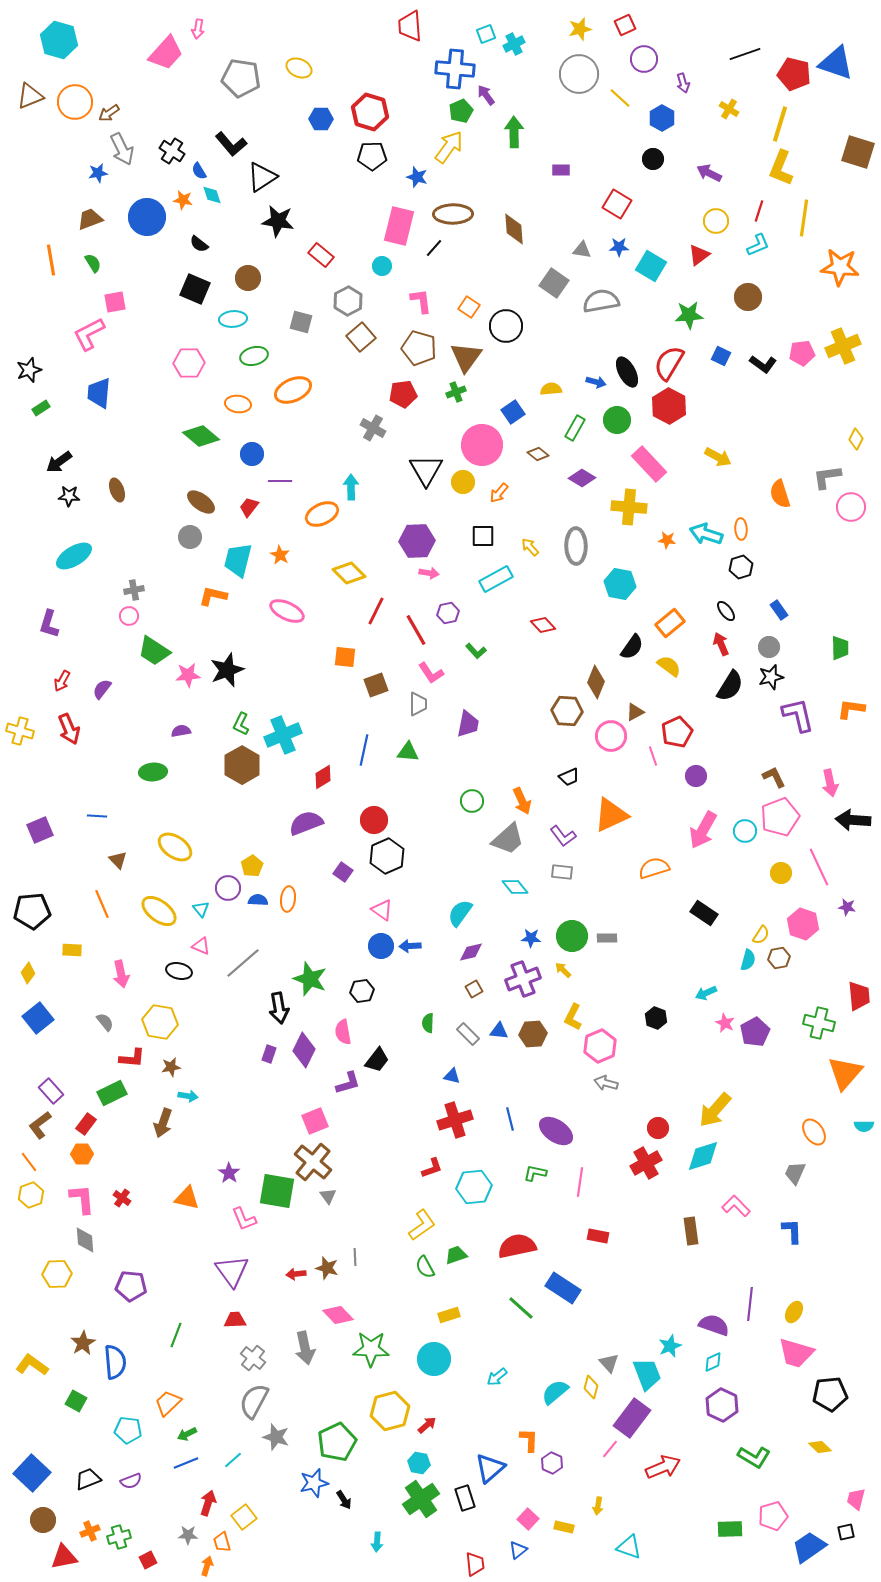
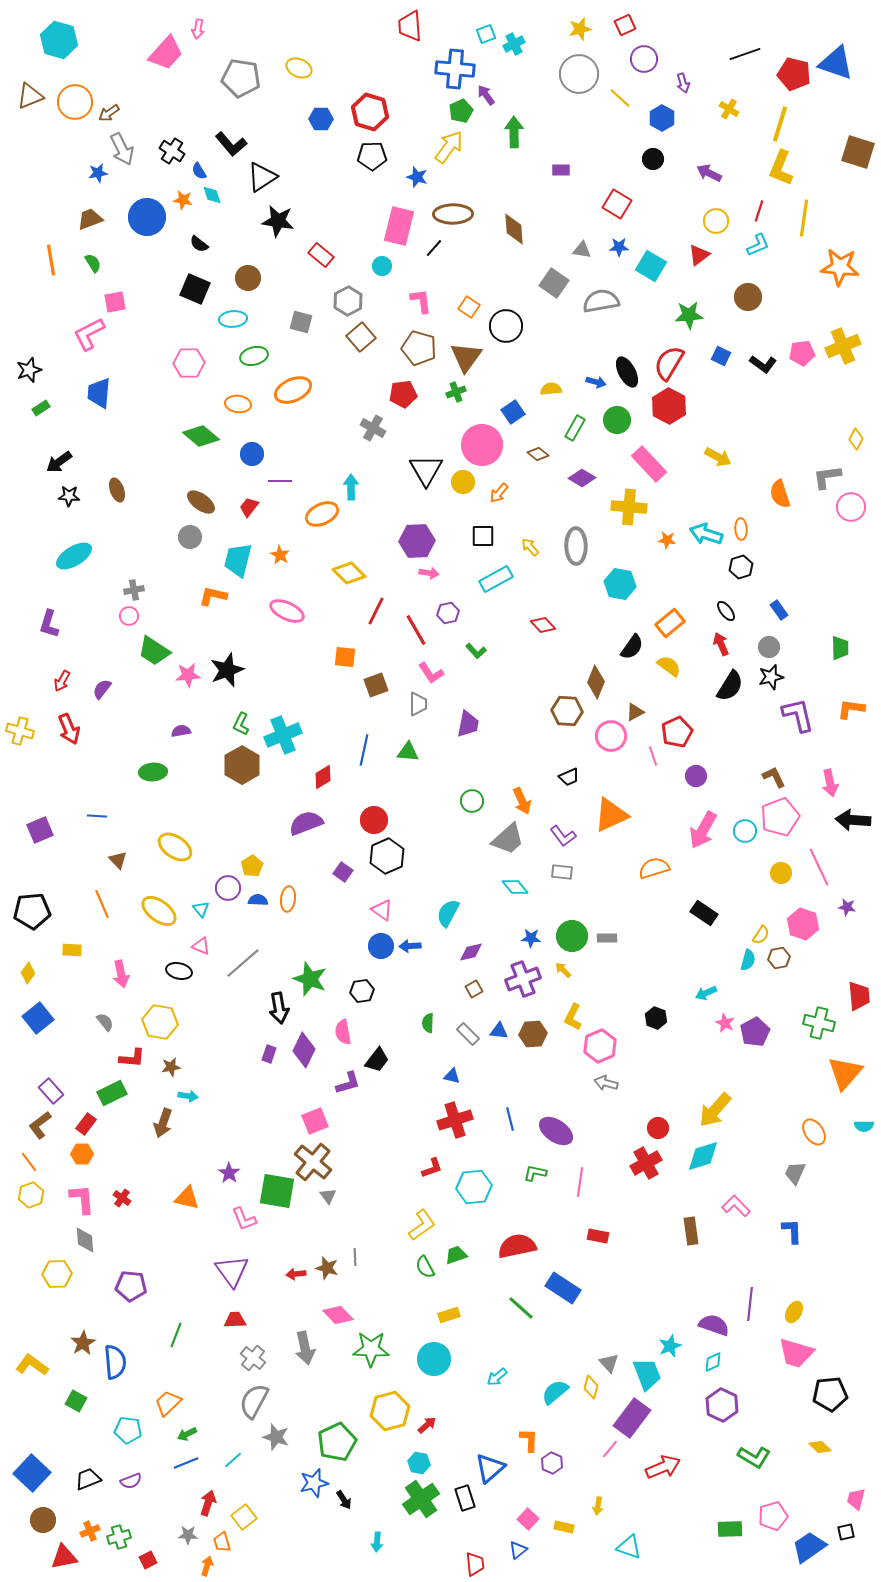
cyan semicircle at (460, 913): moved 12 px left; rotated 8 degrees counterclockwise
